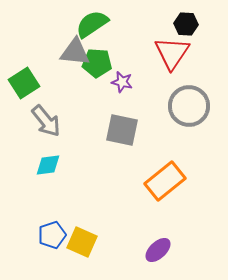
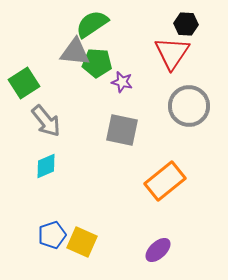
cyan diamond: moved 2 px left, 1 px down; rotated 16 degrees counterclockwise
